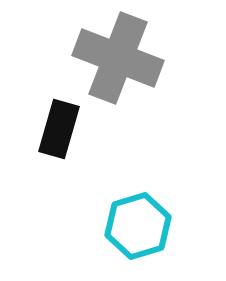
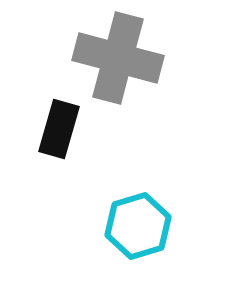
gray cross: rotated 6 degrees counterclockwise
